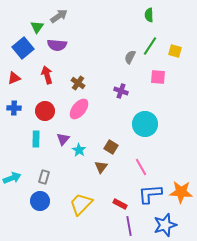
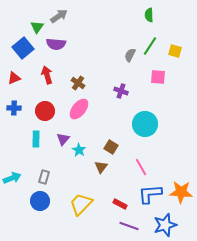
purple semicircle: moved 1 px left, 1 px up
gray semicircle: moved 2 px up
purple line: rotated 60 degrees counterclockwise
